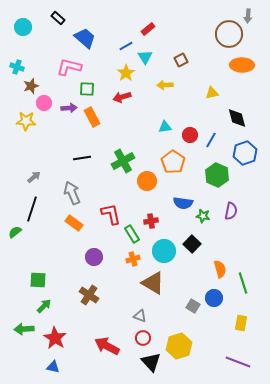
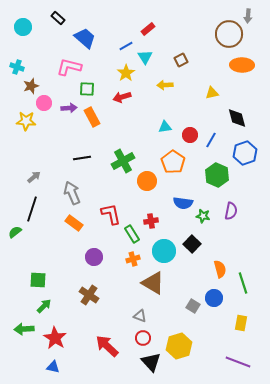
red arrow at (107, 346): rotated 15 degrees clockwise
